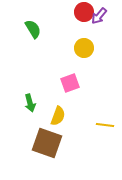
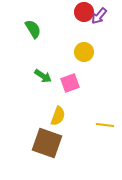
yellow circle: moved 4 px down
green arrow: moved 13 px right, 27 px up; rotated 42 degrees counterclockwise
